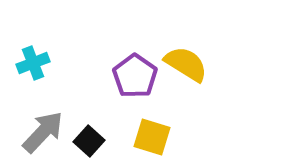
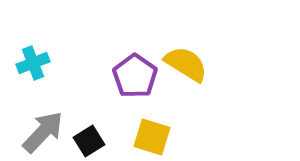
black square: rotated 16 degrees clockwise
